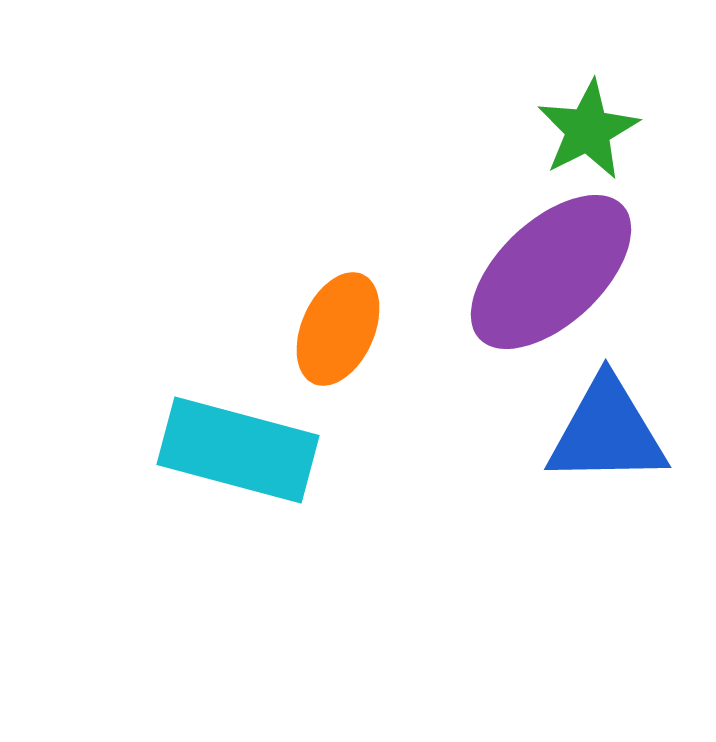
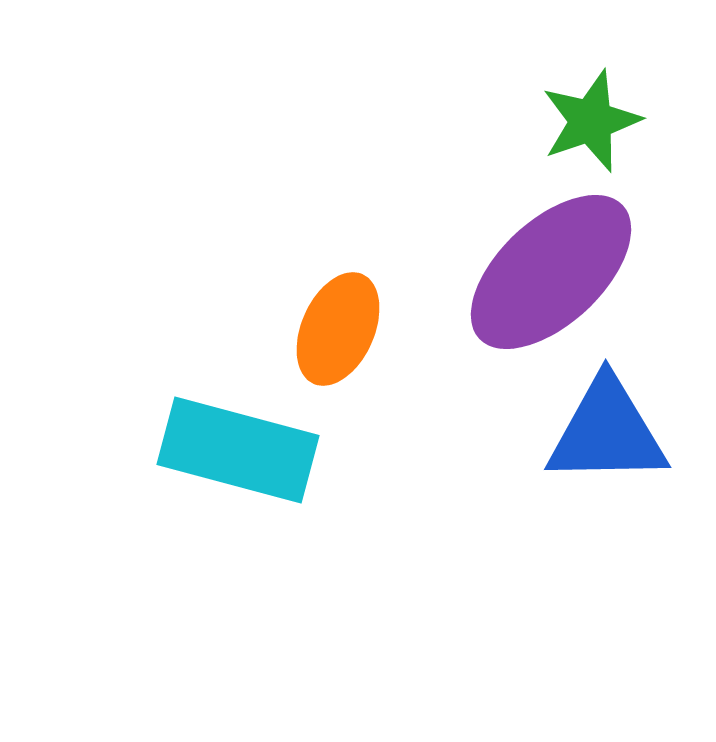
green star: moved 3 px right, 9 px up; rotated 8 degrees clockwise
